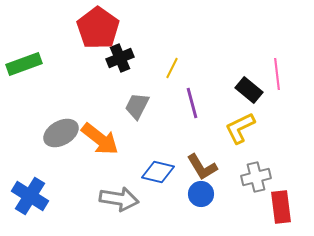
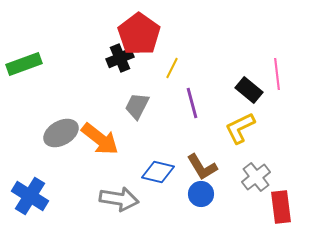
red pentagon: moved 41 px right, 6 px down
gray cross: rotated 24 degrees counterclockwise
